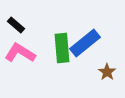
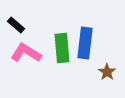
blue rectangle: rotated 44 degrees counterclockwise
pink L-shape: moved 6 px right
